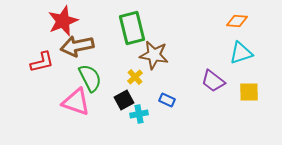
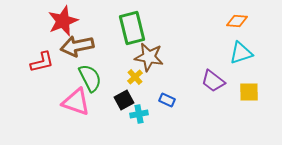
brown star: moved 5 px left, 2 px down
